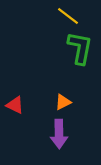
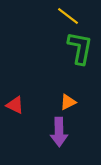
orange triangle: moved 5 px right
purple arrow: moved 2 px up
